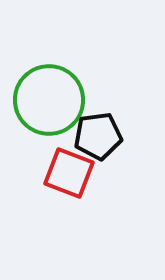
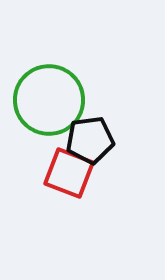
black pentagon: moved 8 px left, 4 px down
